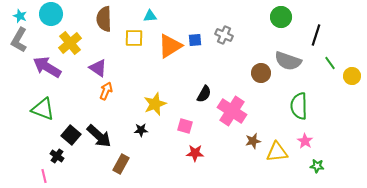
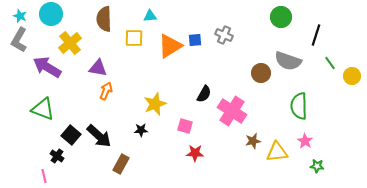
purple triangle: rotated 24 degrees counterclockwise
